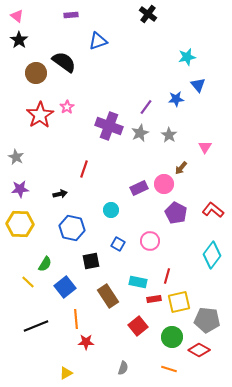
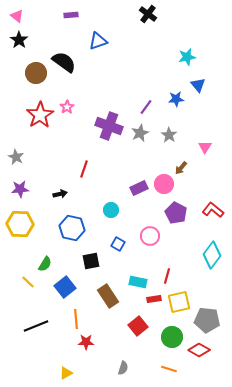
pink circle at (150, 241): moved 5 px up
